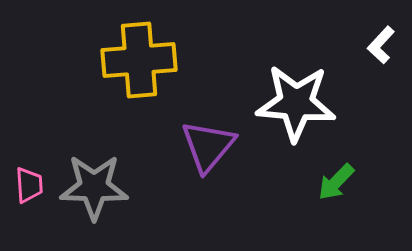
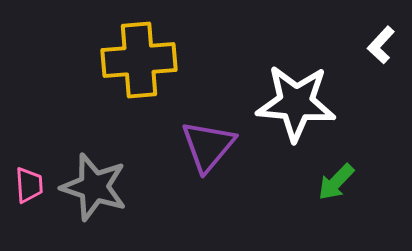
gray star: rotated 16 degrees clockwise
